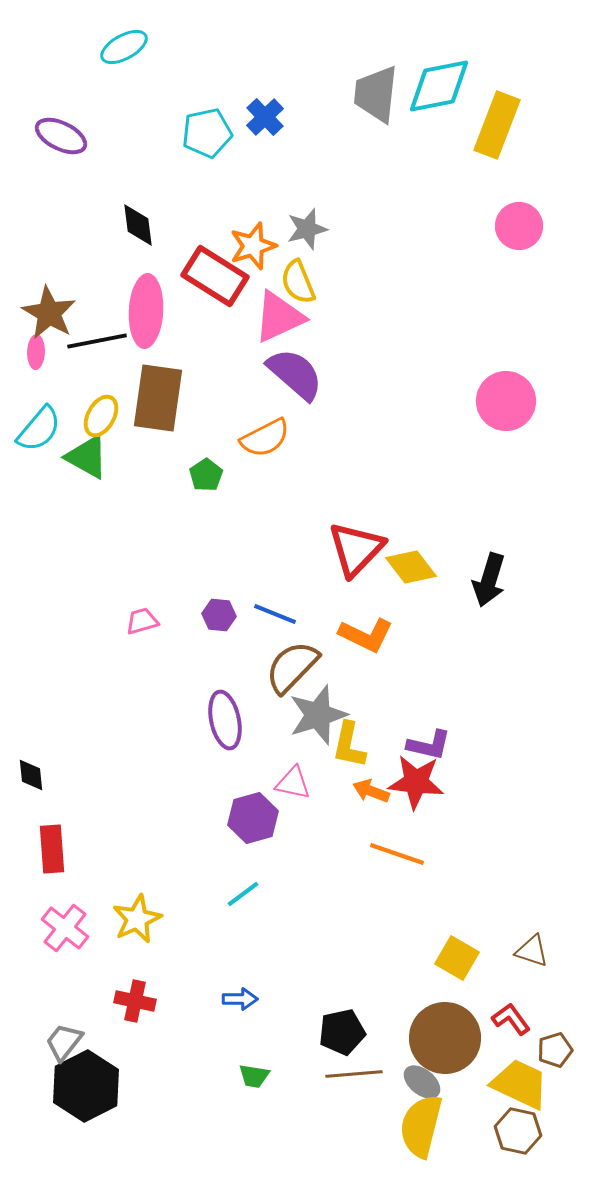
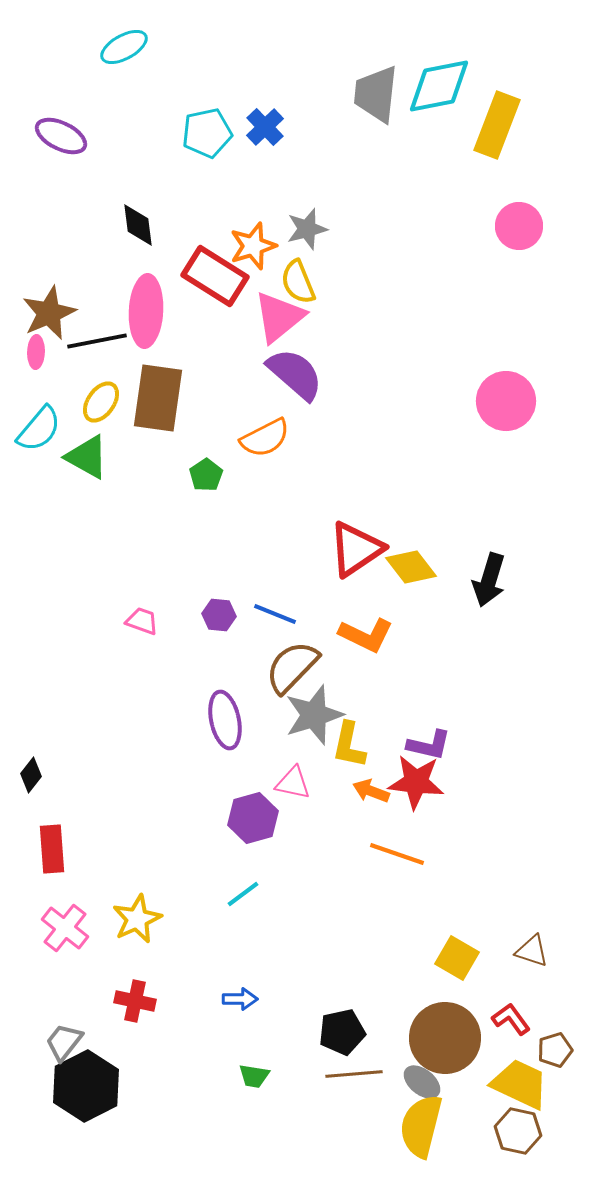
blue cross at (265, 117): moved 10 px down
brown star at (49, 313): rotated 18 degrees clockwise
pink triangle at (279, 317): rotated 14 degrees counterclockwise
yellow ellipse at (101, 416): moved 14 px up; rotated 6 degrees clockwise
red triangle at (356, 549): rotated 12 degrees clockwise
pink trapezoid at (142, 621): rotated 36 degrees clockwise
gray star at (318, 715): moved 4 px left
black diamond at (31, 775): rotated 44 degrees clockwise
